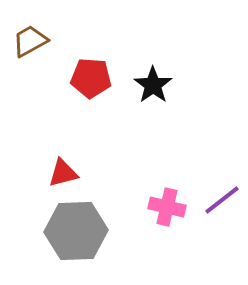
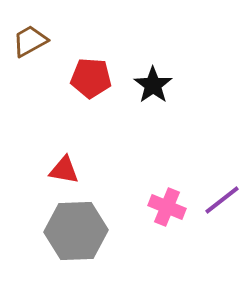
red triangle: moved 1 px right, 3 px up; rotated 24 degrees clockwise
pink cross: rotated 9 degrees clockwise
